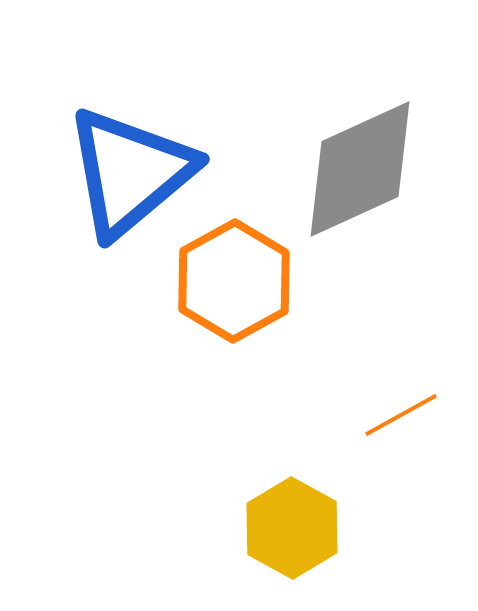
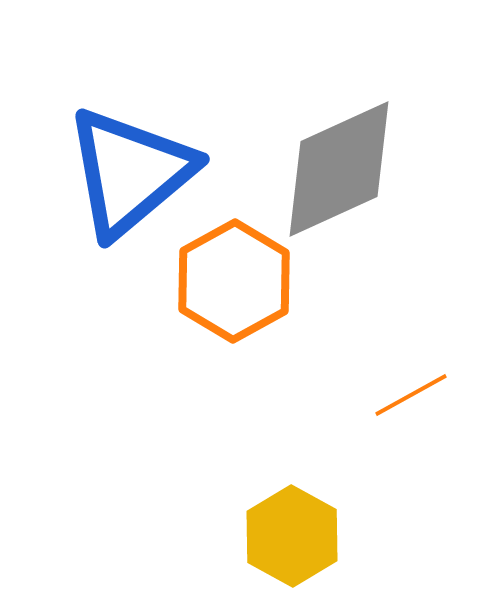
gray diamond: moved 21 px left
orange line: moved 10 px right, 20 px up
yellow hexagon: moved 8 px down
